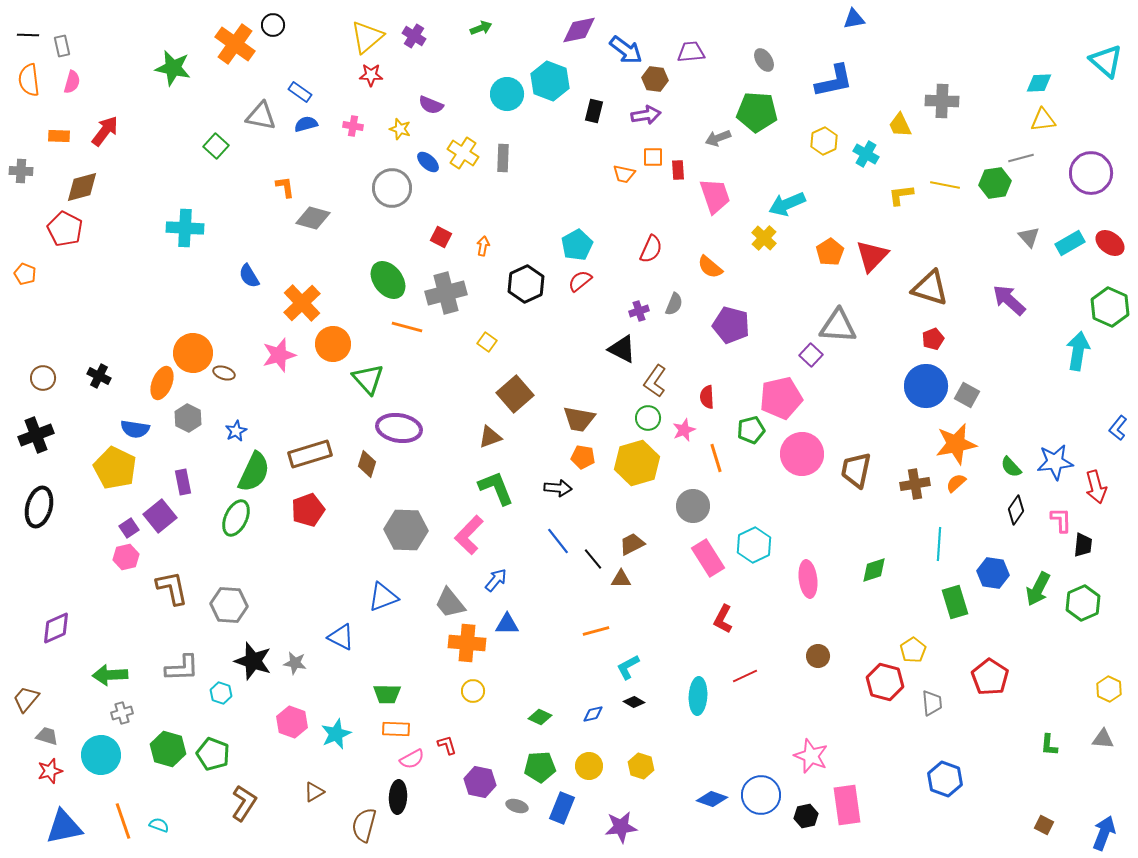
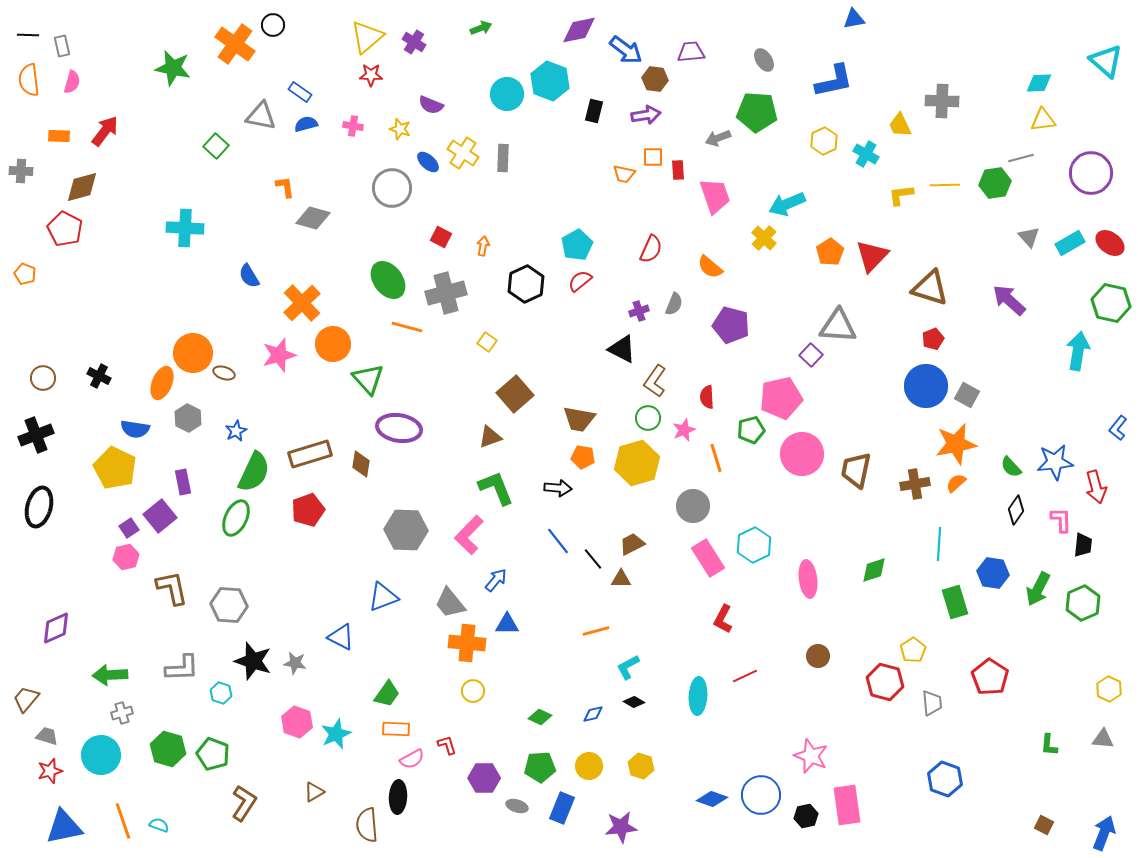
purple cross at (414, 36): moved 6 px down
yellow line at (945, 185): rotated 12 degrees counterclockwise
green hexagon at (1110, 307): moved 1 px right, 4 px up; rotated 12 degrees counterclockwise
brown diamond at (367, 464): moved 6 px left; rotated 8 degrees counterclockwise
green trapezoid at (387, 694): rotated 56 degrees counterclockwise
pink hexagon at (292, 722): moved 5 px right
purple hexagon at (480, 782): moved 4 px right, 4 px up; rotated 12 degrees counterclockwise
brown semicircle at (364, 825): moved 3 px right; rotated 20 degrees counterclockwise
